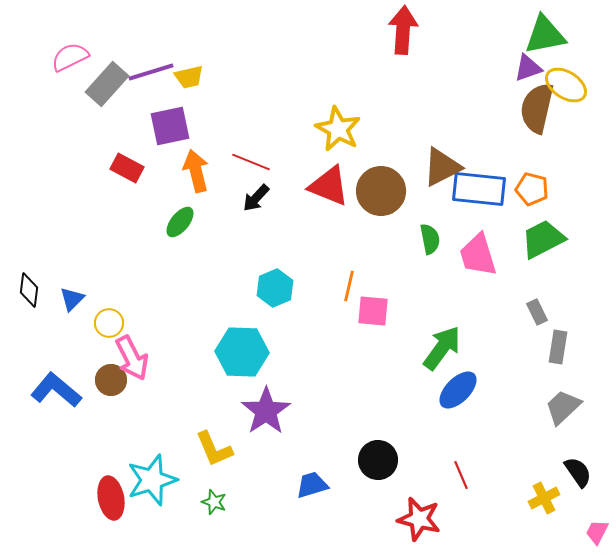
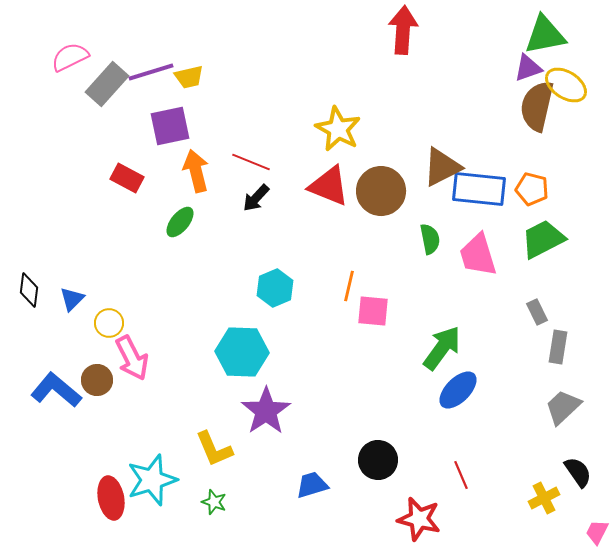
brown semicircle at (537, 108): moved 2 px up
red rectangle at (127, 168): moved 10 px down
brown circle at (111, 380): moved 14 px left
